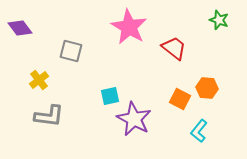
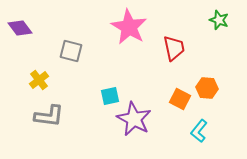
red trapezoid: rotated 40 degrees clockwise
